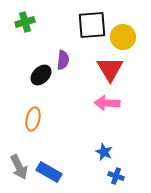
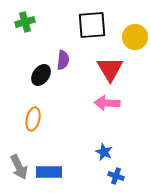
yellow circle: moved 12 px right
black ellipse: rotated 10 degrees counterclockwise
blue rectangle: rotated 30 degrees counterclockwise
